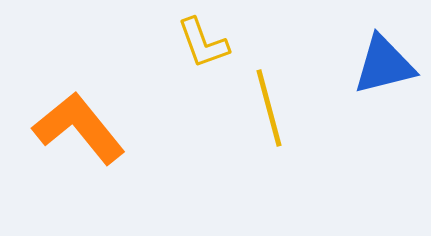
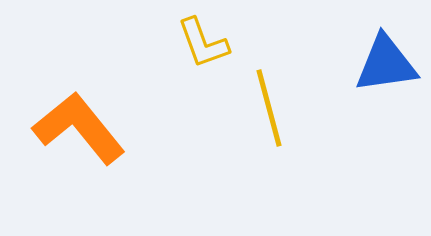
blue triangle: moved 2 px right, 1 px up; rotated 6 degrees clockwise
